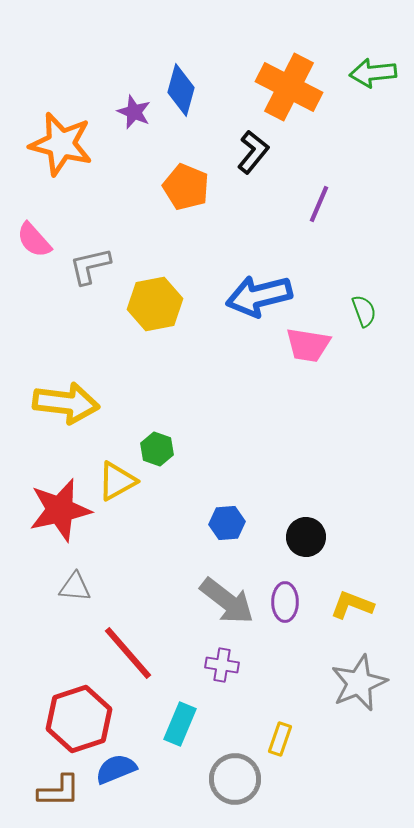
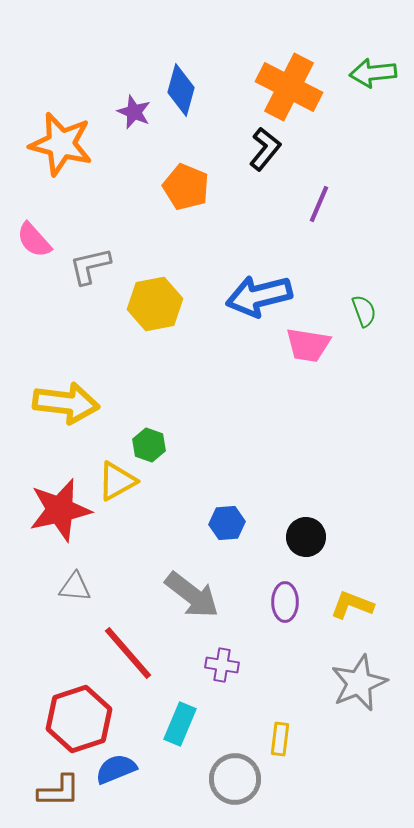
black L-shape: moved 12 px right, 3 px up
green hexagon: moved 8 px left, 4 px up
gray arrow: moved 35 px left, 6 px up
yellow rectangle: rotated 12 degrees counterclockwise
